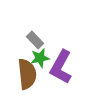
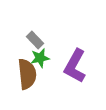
purple L-shape: moved 14 px right, 1 px up
